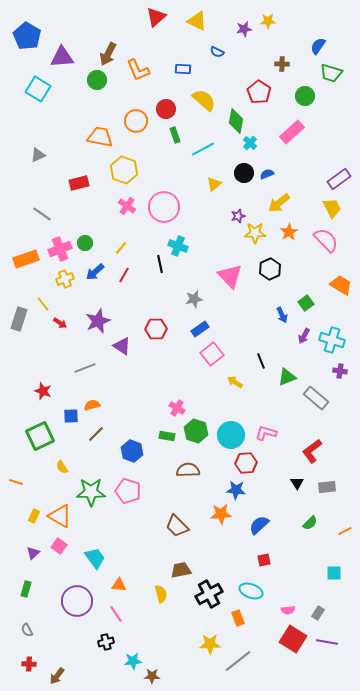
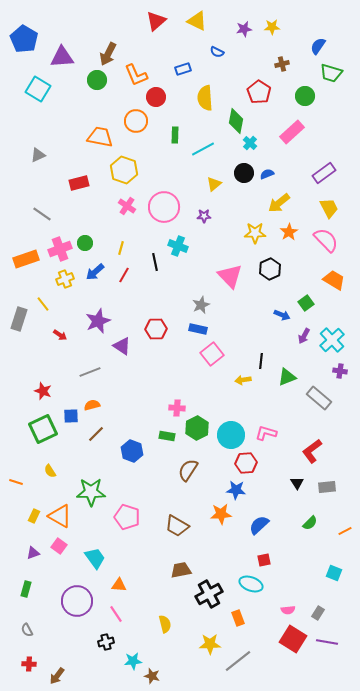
red triangle at (156, 17): moved 4 px down
yellow star at (268, 21): moved 4 px right, 6 px down
blue pentagon at (27, 36): moved 3 px left, 3 px down
brown cross at (282, 64): rotated 16 degrees counterclockwise
blue rectangle at (183, 69): rotated 21 degrees counterclockwise
orange L-shape at (138, 70): moved 2 px left, 5 px down
yellow semicircle at (204, 100): moved 1 px right, 2 px up; rotated 135 degrees counterclockwise
red circle at (166, 109): moved 10 px left, 12 px up
green rectangle at (175, 135): rotated 21 degrees clockwise
purple rectangle at (339, 179): moved 15 px left, 6 px up
yellow trapezoid at (332, 208): moved 3 px left
purple star at (238, 216): moved 34 px left; rotated 16 degrees clockwise
yellow line at (121, 248): rotated 24 degrees counterclockwise
black line at (160, 264): moved 5 px left, 2 px up
orange trapezoid at (341, 285): moved 7 px left, 5 px up
gray star at (194, 299): moved 7 px right, 6 px down; rotated 12 degrees counterclockwise
blue arrow at (282, 315): rotated 42 degrees counterclockwise
red arrow at (60, 323): moved 12 px down
blue rectangle at (200, 329): moved 2 px left; rotated 48 degrees clockwise
cyan cross at (332, 340): rotated 30 degrees clockwise
black line at (261, 361): rotated 28 degrees clockwise
gray line at (85, 368): moved 5 px right, 4 px down
yellow arrow at (235, 382): moved 8 px right, 2 px up; rotated 42 degrees counterclockwise
gray rectangle at (316, 398): moved 3 px right
pink cross at (177, 408): rotated 28 degrees counterclockwise
green hexagon at (196, 431): moved 1 px right, 3 px up; rotated 15 degrees clockwise
green square at (40, 436): moved 3 px right, 7 px up
yellow semicircle at (62, 467): moved 12 px left, 4 px down
brown semicircle at (188, 470): rotated 55 degrees counterclockwise
pink pentagon at (128, 491): moved 1 px left, 26 px down
brown trapezoid at (177, 526): rotated 15 degrees counterclockwise
purple triangle at (33, 553): rotated 24 degrees clockwise
cyan square at (334, 573): rotated 21 degrees clockwise
cyan ellipse at (251, 591): moved 7 px up
yellow semicircle at (161, 594): moved 4 px right, 30 px down
brown star at (152, 676): rotated 14 degrees clockwise
